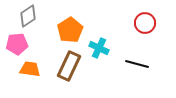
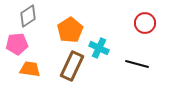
brown rectangle: moved 3 px right
